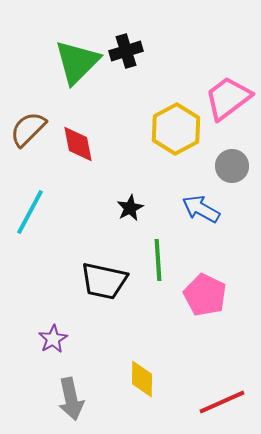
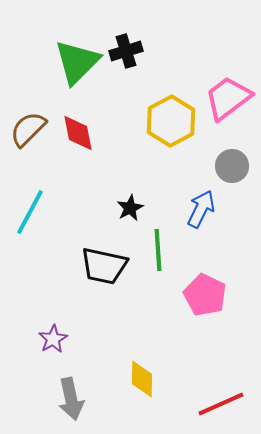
yellow hexagon: moved 5 px left, 8 px up
red diamond: moved 11 px up
blue arrow: rotated 87 degrees clockwise
green line: moved 10 px up
black trapezoid: moved 15 px up
red line: moved 1 px left, 2 px down
